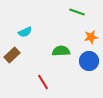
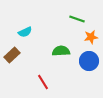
green line: moved 7 px down
